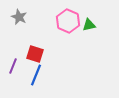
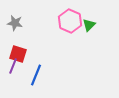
gray star: moved 4 px left, 6 px down; rotated 14 degrees counterclockwise
pink hexagon: moved 2 px right
green triangle: rotated 32 degrees counterclockwise
red square: moved 17 px left
